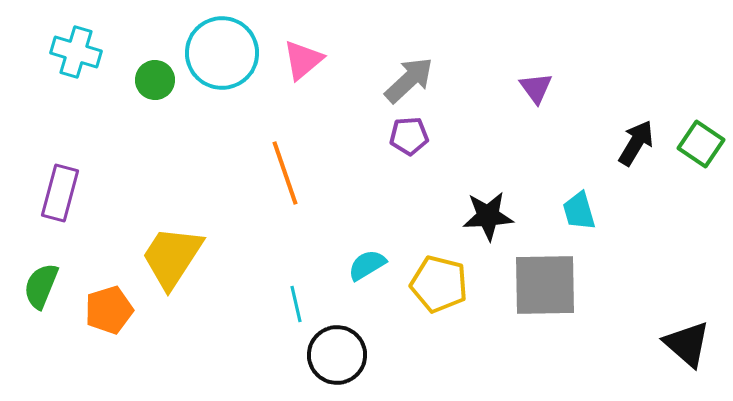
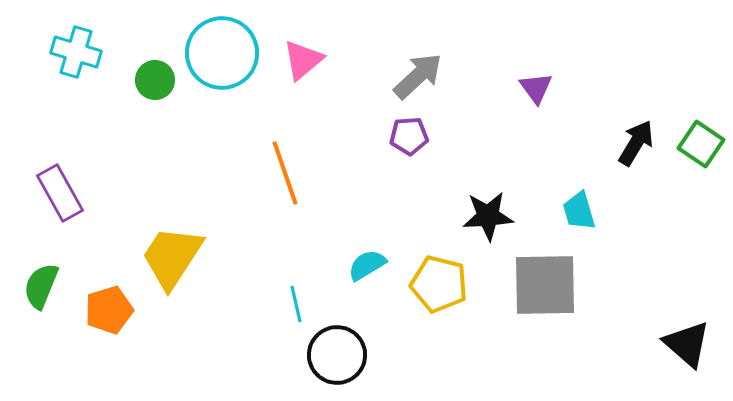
gray arrow: moved 9 px right, 4 px up
purple rectangle: rotated 44 degrees counterclockwise
